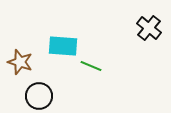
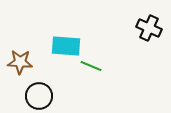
black cross: rotated 15 degrees counterclockwise
cyan rectangle: moved 3 px right
brown star: rotated 15 degrees counterclockwise
